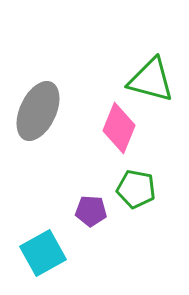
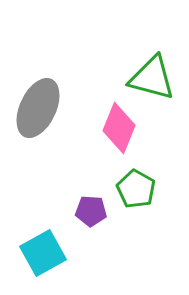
green triangle: moved 1 px right, 2 px up
gray ellipse: moved 3 px up
green pentagon: rotated 18 degrees clockwise
